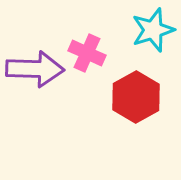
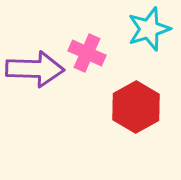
cyan star: moved 4 px left, 1 px up
red hexagon: moved 10 px down
